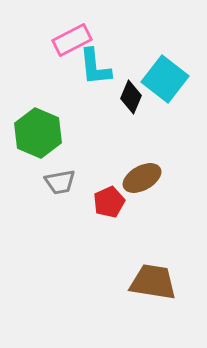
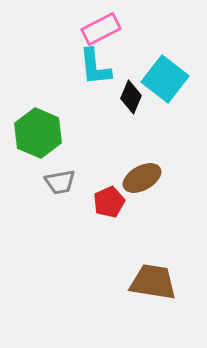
pink rectangle: moved 29 px right, 11 px up
